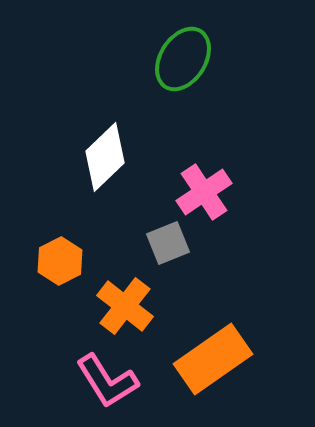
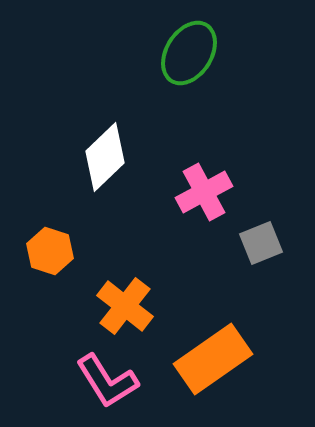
green ellipse: moved 6 px right, 6 px up
pink cross: rotated 6 degrees clockwise
gray square: moved 93 px right
orange hexagon: moved 10 px left, 10 px up; rotated 15 degrees counterclockwise
